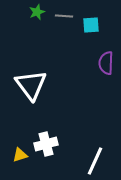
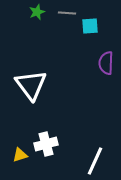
gray line: moved 3 px right, 3 px up
cyan square: moved 1 px left, 1 px down
